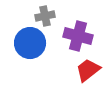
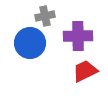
purple cross: rotated 16 degrees counterclockwise
red trapezoid: moved 3 px left, 1 px down; rotated 12 degrees clockwise
